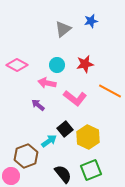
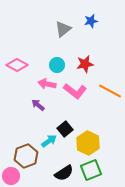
pink arrow: moved 1 px down
pink L-shape: moved 7 px up
yellow hexagon: moved 6 px down
black semicircle: moved 1 px right, 1 px up; rotated 96 degrees clockwise
